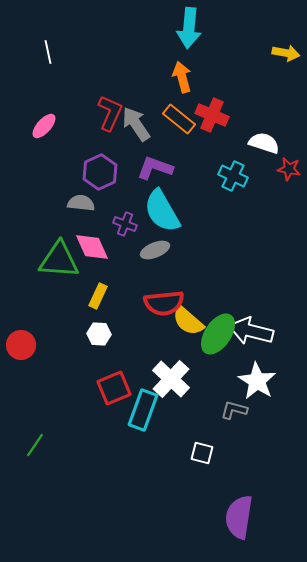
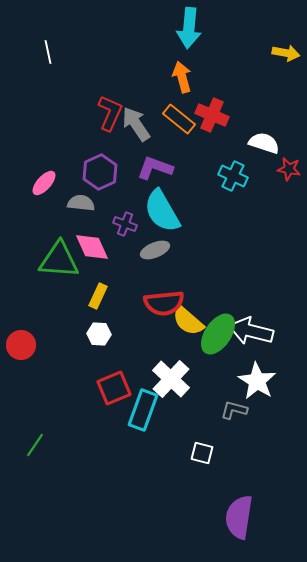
pink ellipse: moved 57 px down
